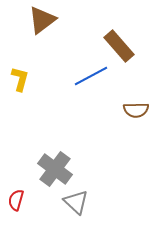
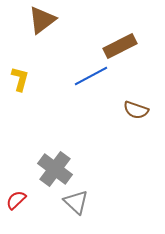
brown rectangle: moved 1 px right; rotated 76 degrees counterclockwise
brown semicircle: rotated 20 degrees clockwise
red semicircle: rotated 30 degrees clockwise
